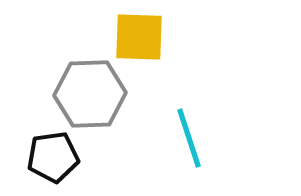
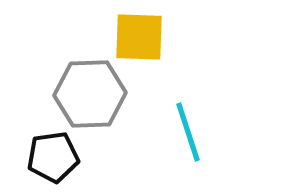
cyan line: moved 1 px left, 6 px up
